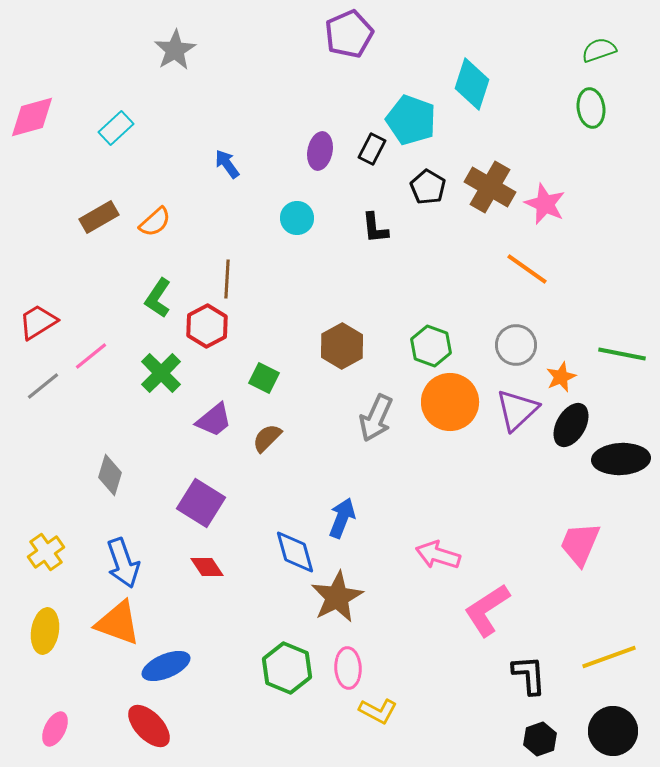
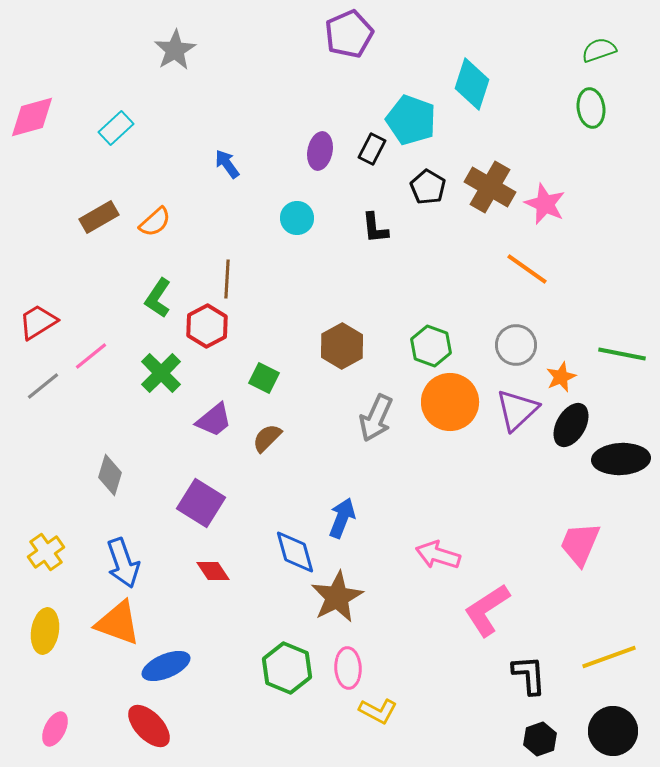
red diamond at (207, 567): moved 6 px right, 4 px down
